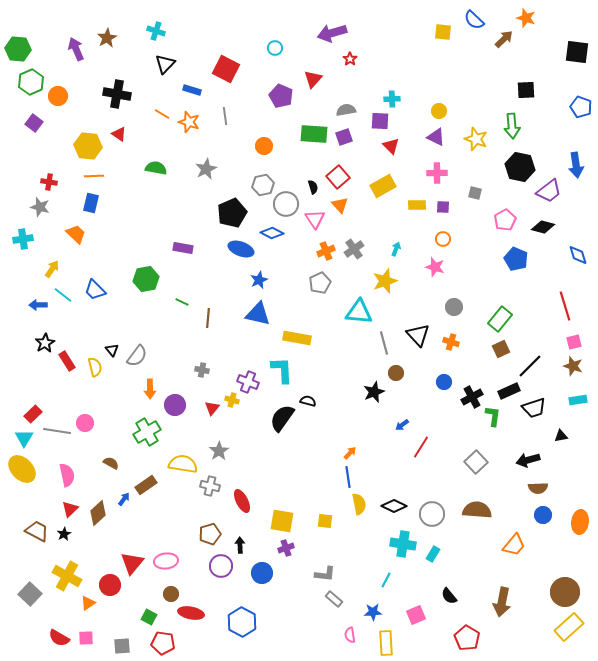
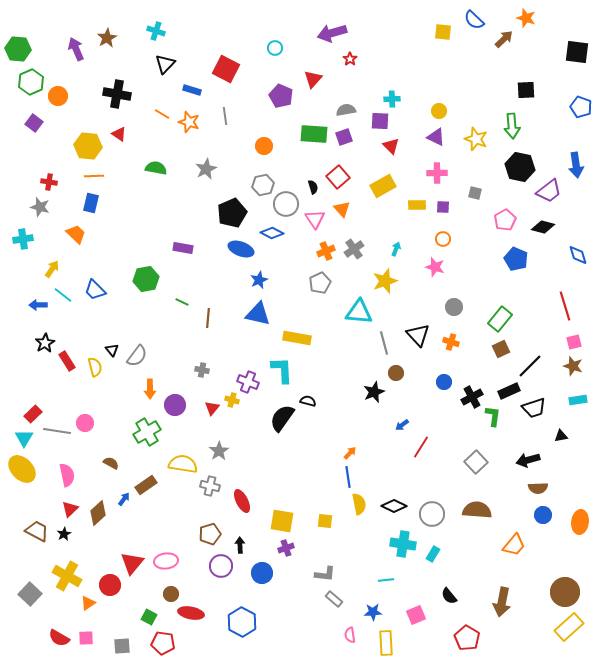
orange triangle at (340, 205): moved 2 px right, 4 px down
cyan line at (386, 580): rotated 56 degrees clockwise
